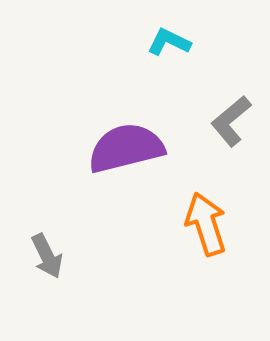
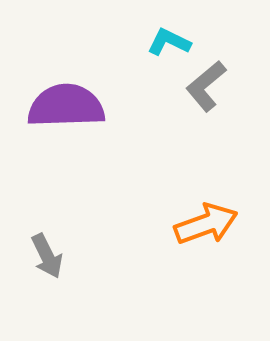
gray L-shape: moved 25 px left, 35 px up
purple semicircle: moved 60 px left, 42 px up; rotated 12 degrees clockwise
orange arrow: rotated 88 degrees clockwise
